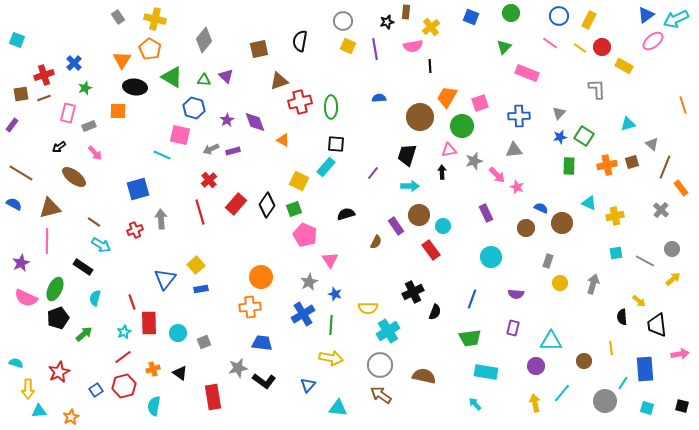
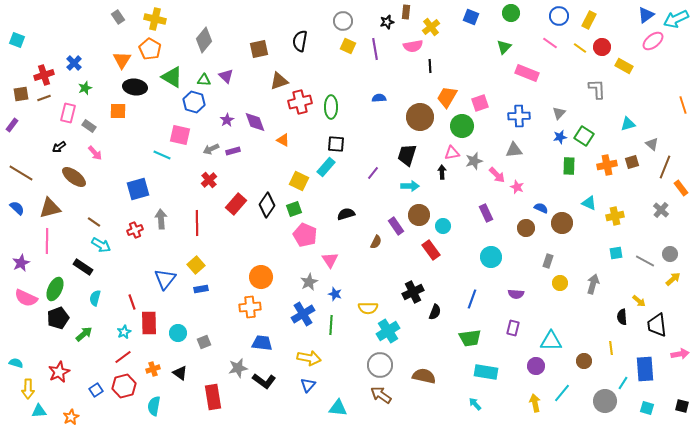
blue hexagon at (194, 108): moved 6 px up
gray rectangle at (89, 126): rotated 56 degrees clockwise
pink triangle at (449, 150): moved 3 px right, 3 px down
blue semicircle at (14, 204): moved 3 px right, 4 px down; rotated 14 degrees clockwise
red line at (200, 212): moved 3 px left, 11 px down; rotated 15 degrees clockwise
gray circle at (672, 249): moved 2 px left, 5 px down
yellow arrow at (331, 358): moved 22 px left
